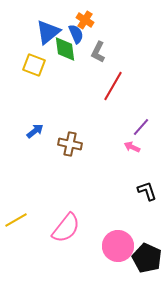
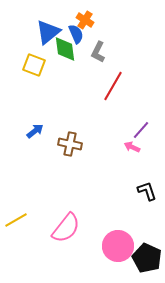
purple line: moved 3 px down
